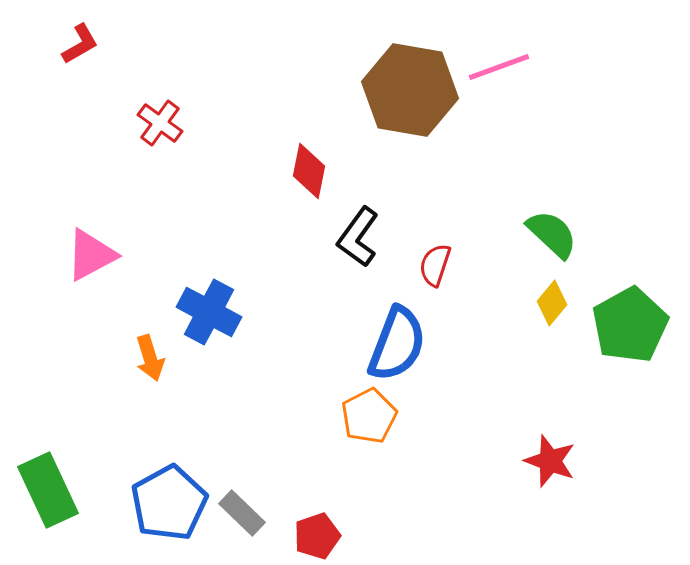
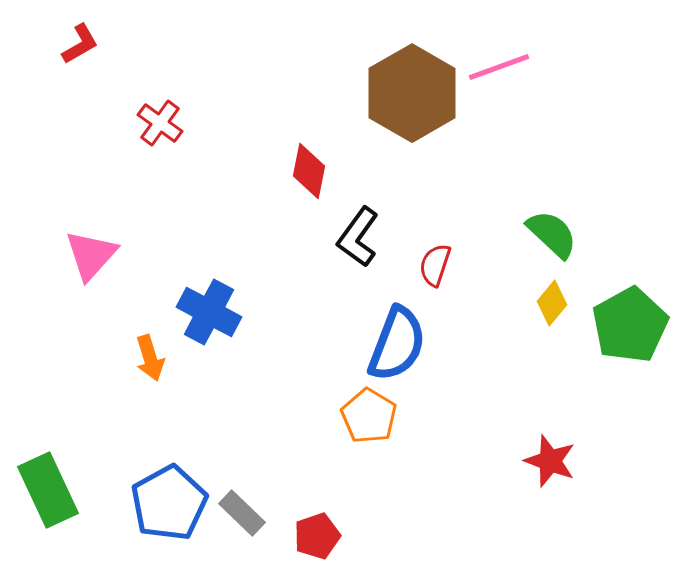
brown hexagon: moved 2 px right, 3 px down; rotated 20 degrees clockwise
pink triangle: rotated 20 degrees counterclockwise
orange pentagon: rotated 14 degrees counterclockwise
